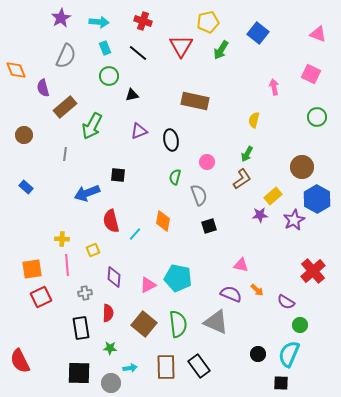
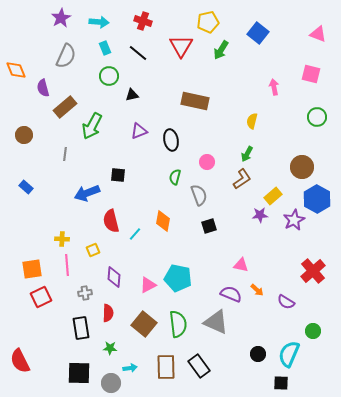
pink square at (311, 74): rotated 12 degrees counterclockwise
yellow semicircle at (254, 120): moved 2 px left, 1 px down
green circle at (300, 325): moved 13 px right, 6 px down
